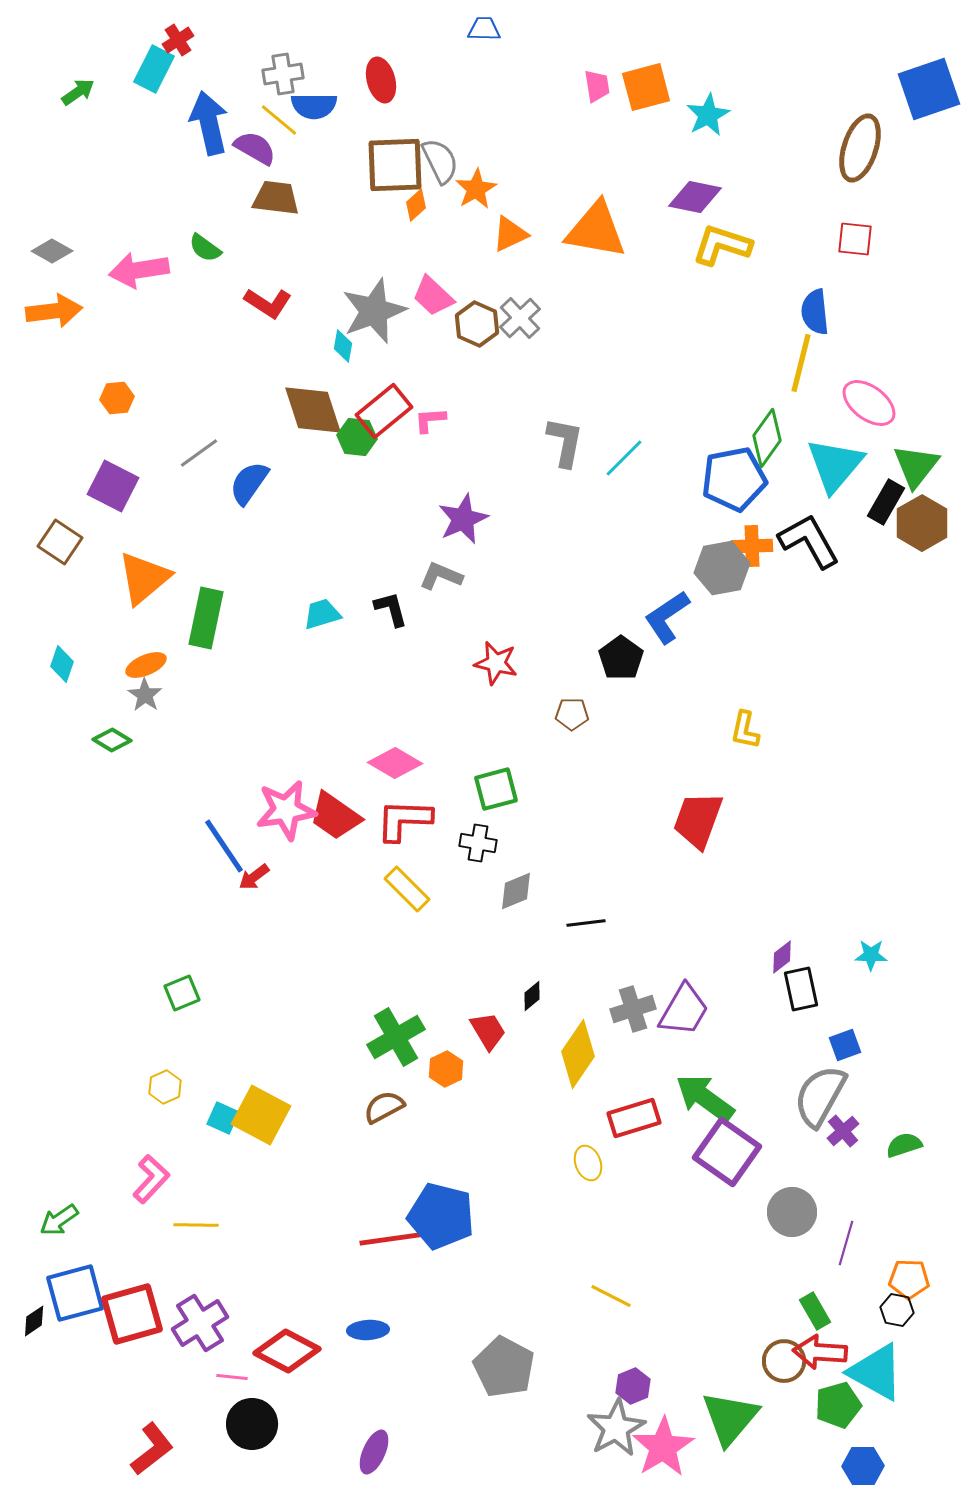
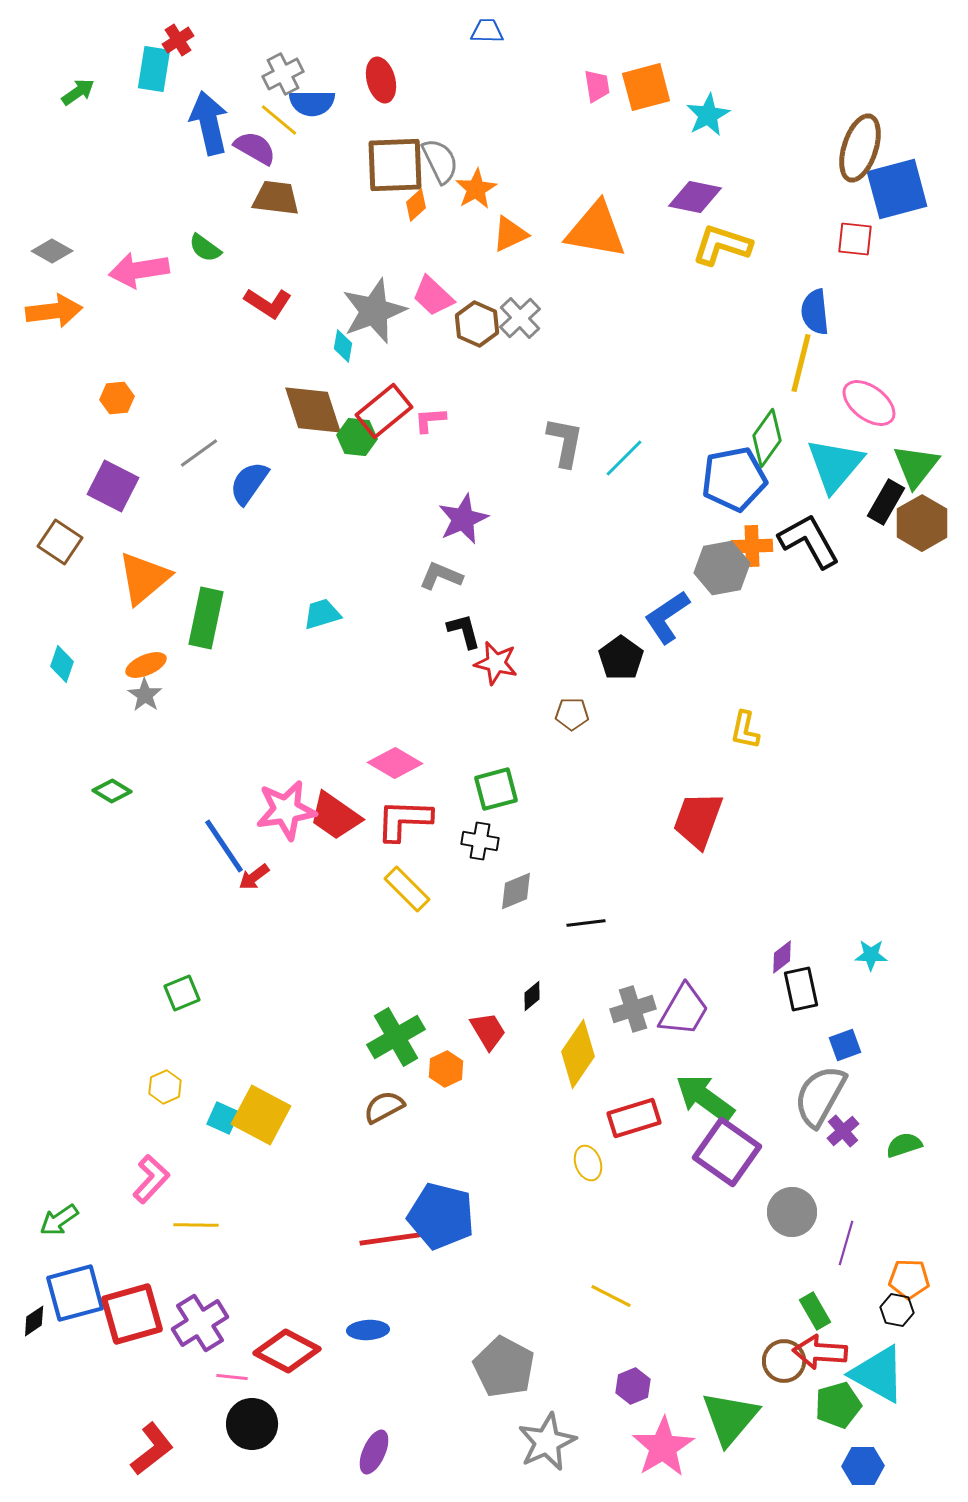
blue trapezoid at (484, 29): moved 3 px right, 2 px down
cyan rectangle at (154, 69): rotated 18 degrees counterclockwise
gray cross at (283, 74): rotated 18 degrees counterclockwise
blue square at (929, 89): moved 32 px left, 100 px down; rotated 4 degrees clockwise
blue semicircle at (314, 106): moved 2 px left, 3 px up
black L-shape at (391, 609): moved 73 px right, 22 px down
green diamond at (112, 740): moved 51 px down
black cross at (478, 843): moved 2 px right, 2 px up
cyan triangle at (876, 1372): moved 2 px right, 2 px down
gray star at (616, 1428): moved 69 px left, 14 px down; rotated 4 degrees clockwise
